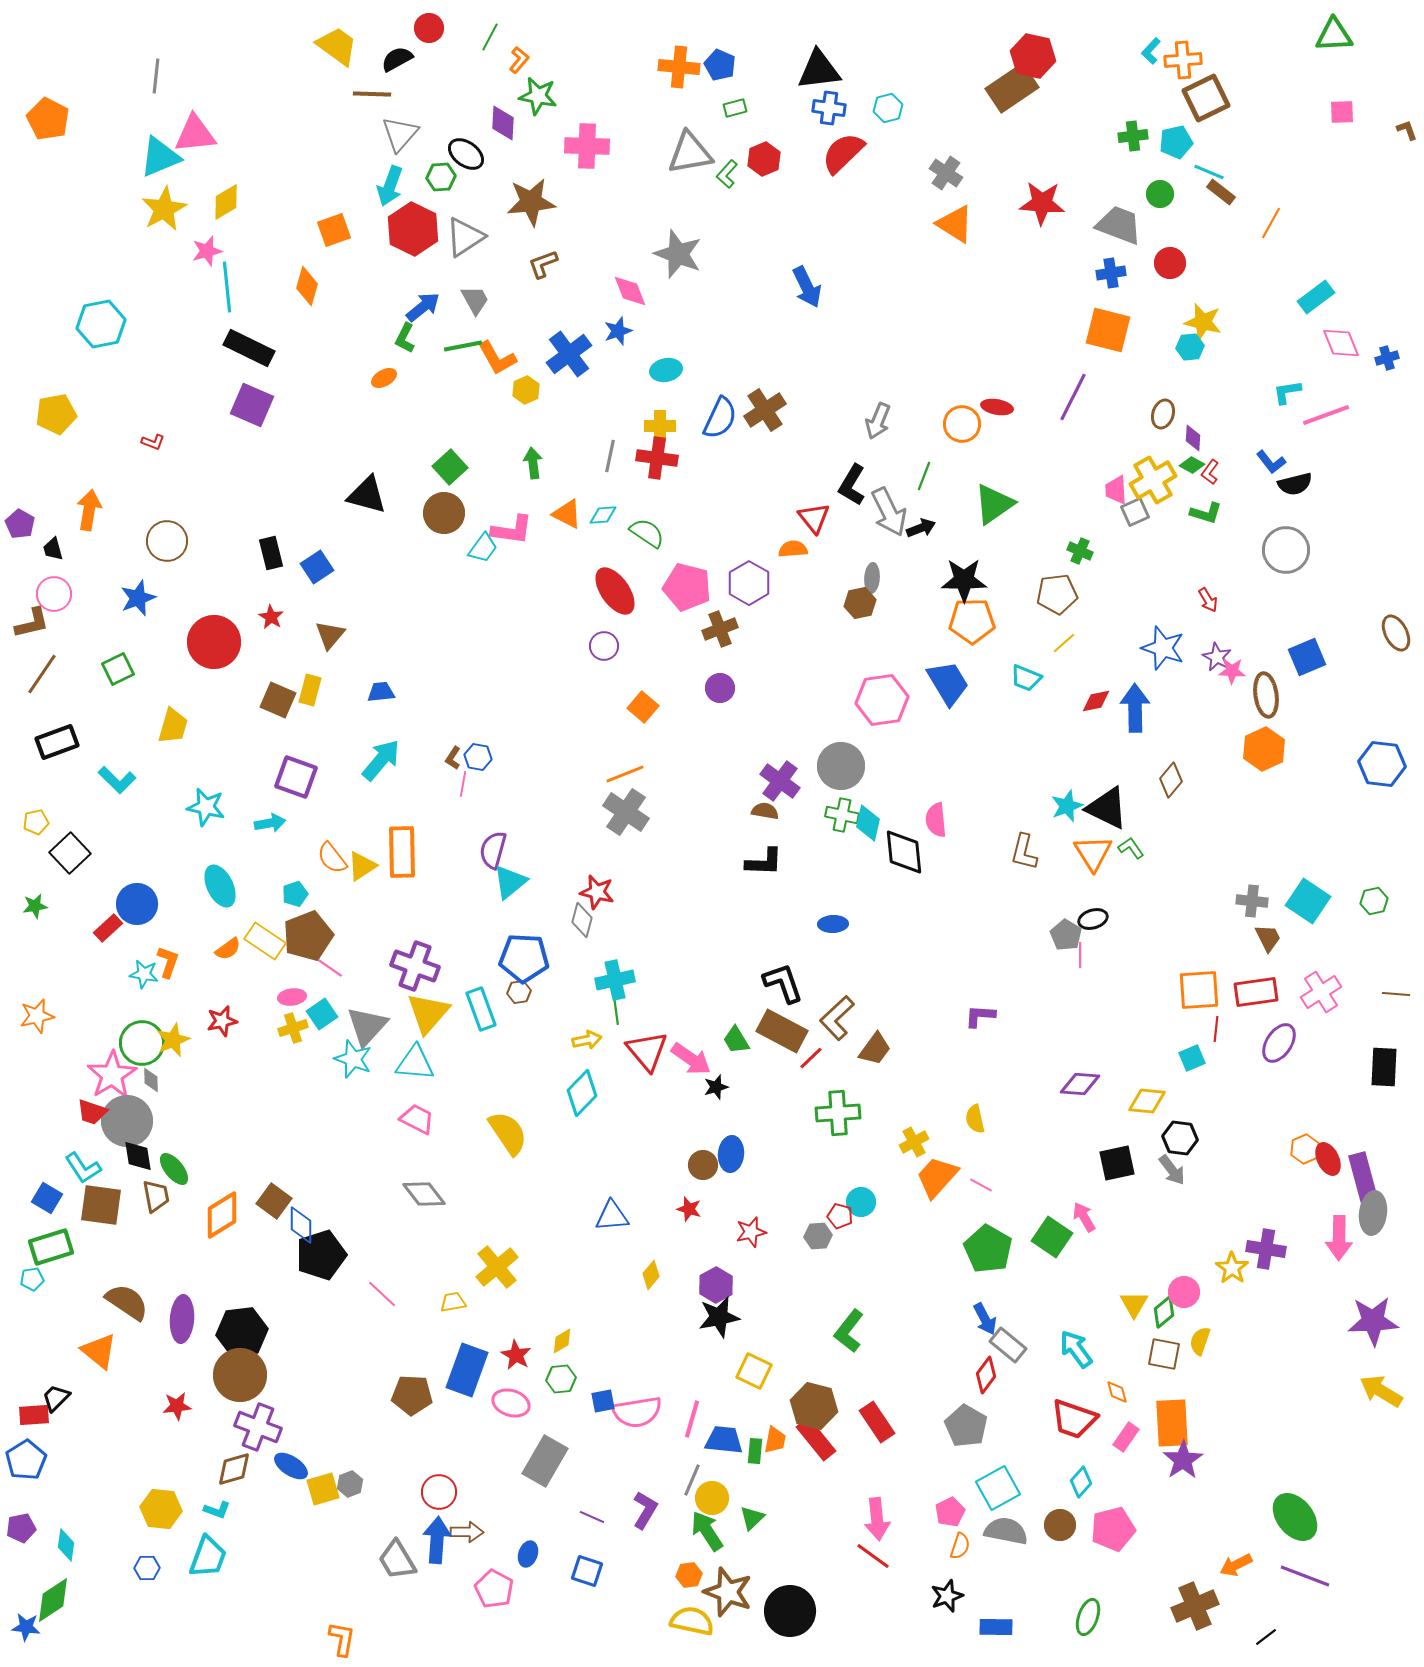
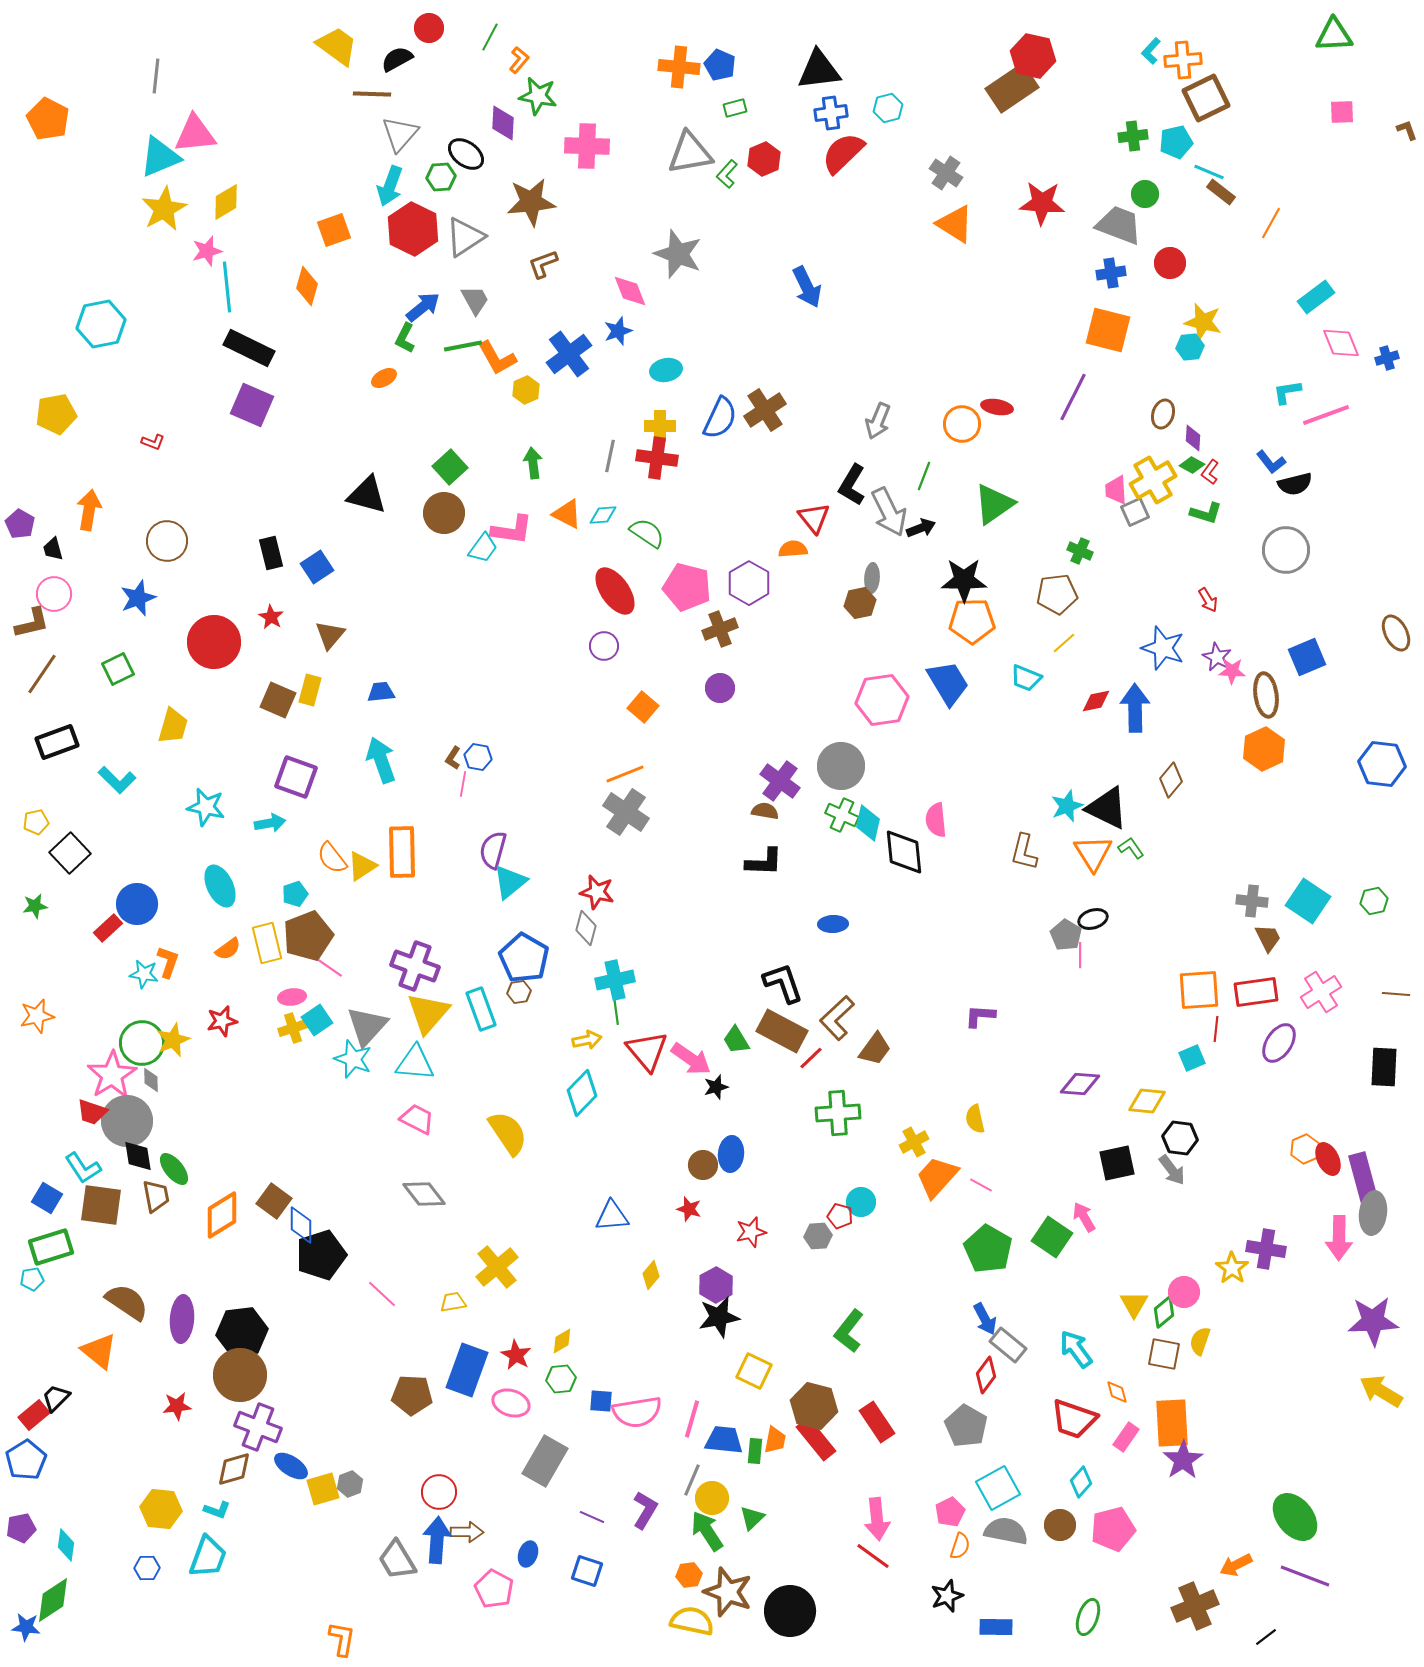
blue cross at (829, 108): moved 2 px right, 5 px down; rotated 16 degrees counterclockwise
green circle at (1160, 194): moved 15 px left
cyan arrow at (381, 760): rotated 60 degrees counterclockwise
green cross at (842, 815): rotated 12 degrees clockwise
gray diamond at (582, 920): moved 4 px right, 8 px down
yellow rectangle at (265, 941): moved 2 px right, 2 px down; rotated 42 degrees clockwise
blue pentagon at (524, 958): rotated 27 degrees clockwise
cyan square at (322, 1014): moved 5 px left, 6 px down
blue square at (603, 1401): moved 2 px left; rotated 15 degrees clockwise
red rectangle at (34, 1415): rotated 36 degrees counterclockwise
